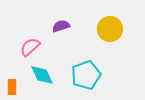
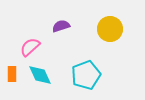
cyan diamond: moved 2 px left
orange rectangle: moved 13 px up
